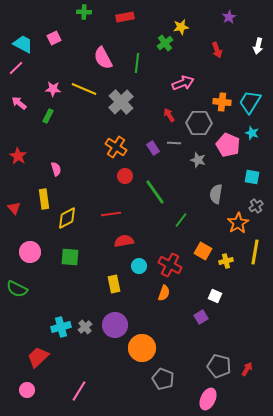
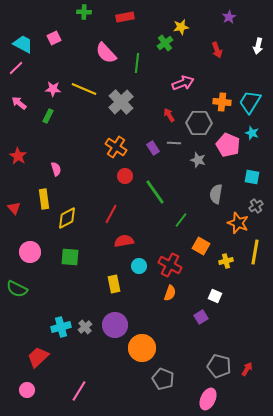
pink semicircle at (103, 58): moved 3 px right, 5 px up; rotated 15 degrees counterclockwise
red line at (111, 214): rotated 54 degrees counterclockwise
orange star at (238, 223): rotated 20 degrees counterclockwise
orange square at (203, 251): moved 2 px left, 5 px up
orange semicircle at (164, 293): moved 6 px right
